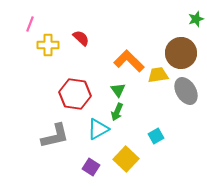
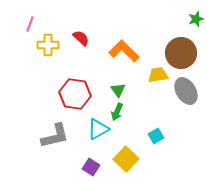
orange L-shape: moved 5 px left, 10 px up
